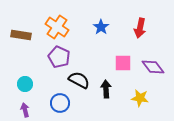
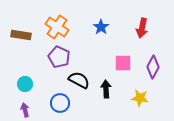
red arrow: moved 2 px right
purple diamond: rotated 65 degrees clockwise
